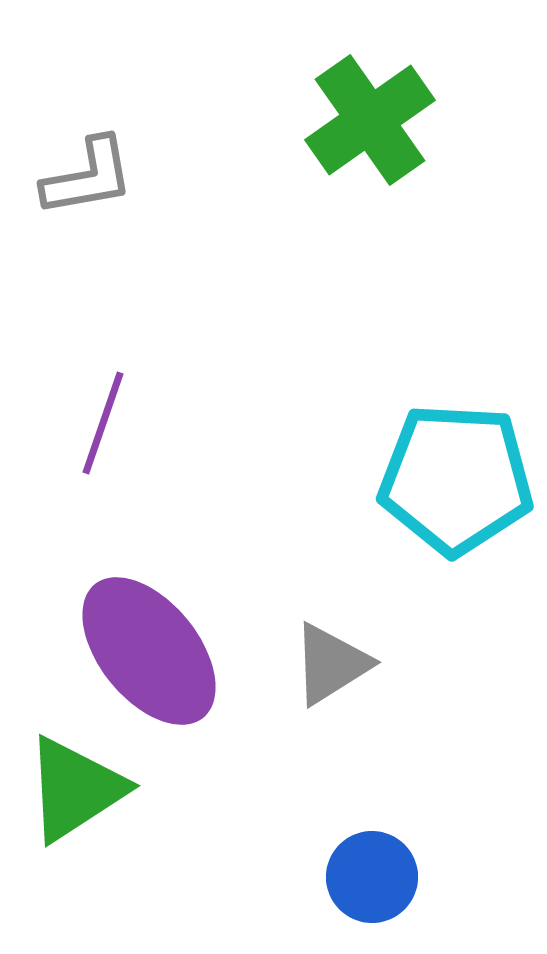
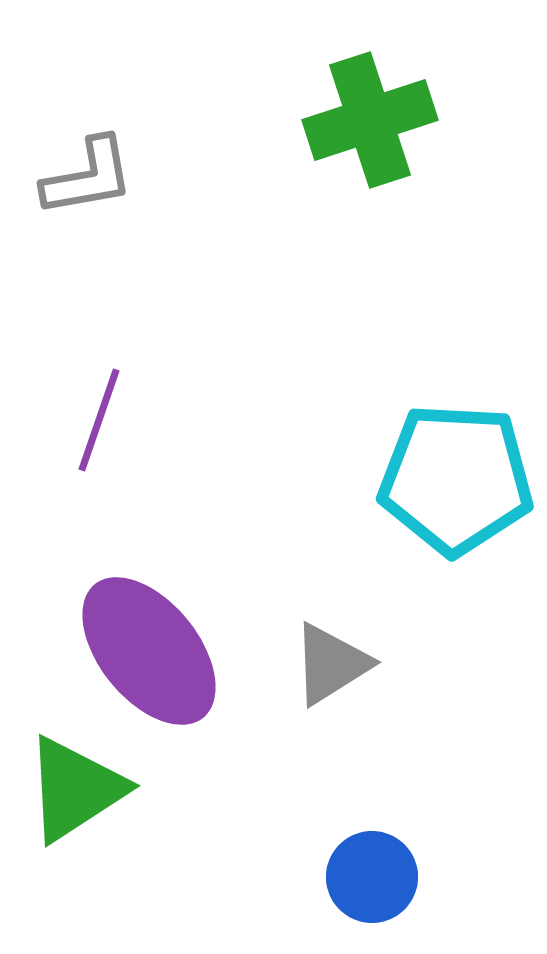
green cross: rotated 17 degrees clockwise
purple line: moved 4 px left, 3 px up
